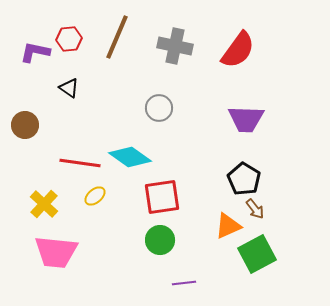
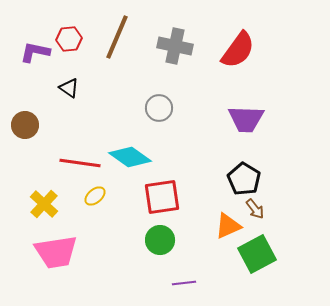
pink trapezoid: rotated 15 degrees counterclockwise
